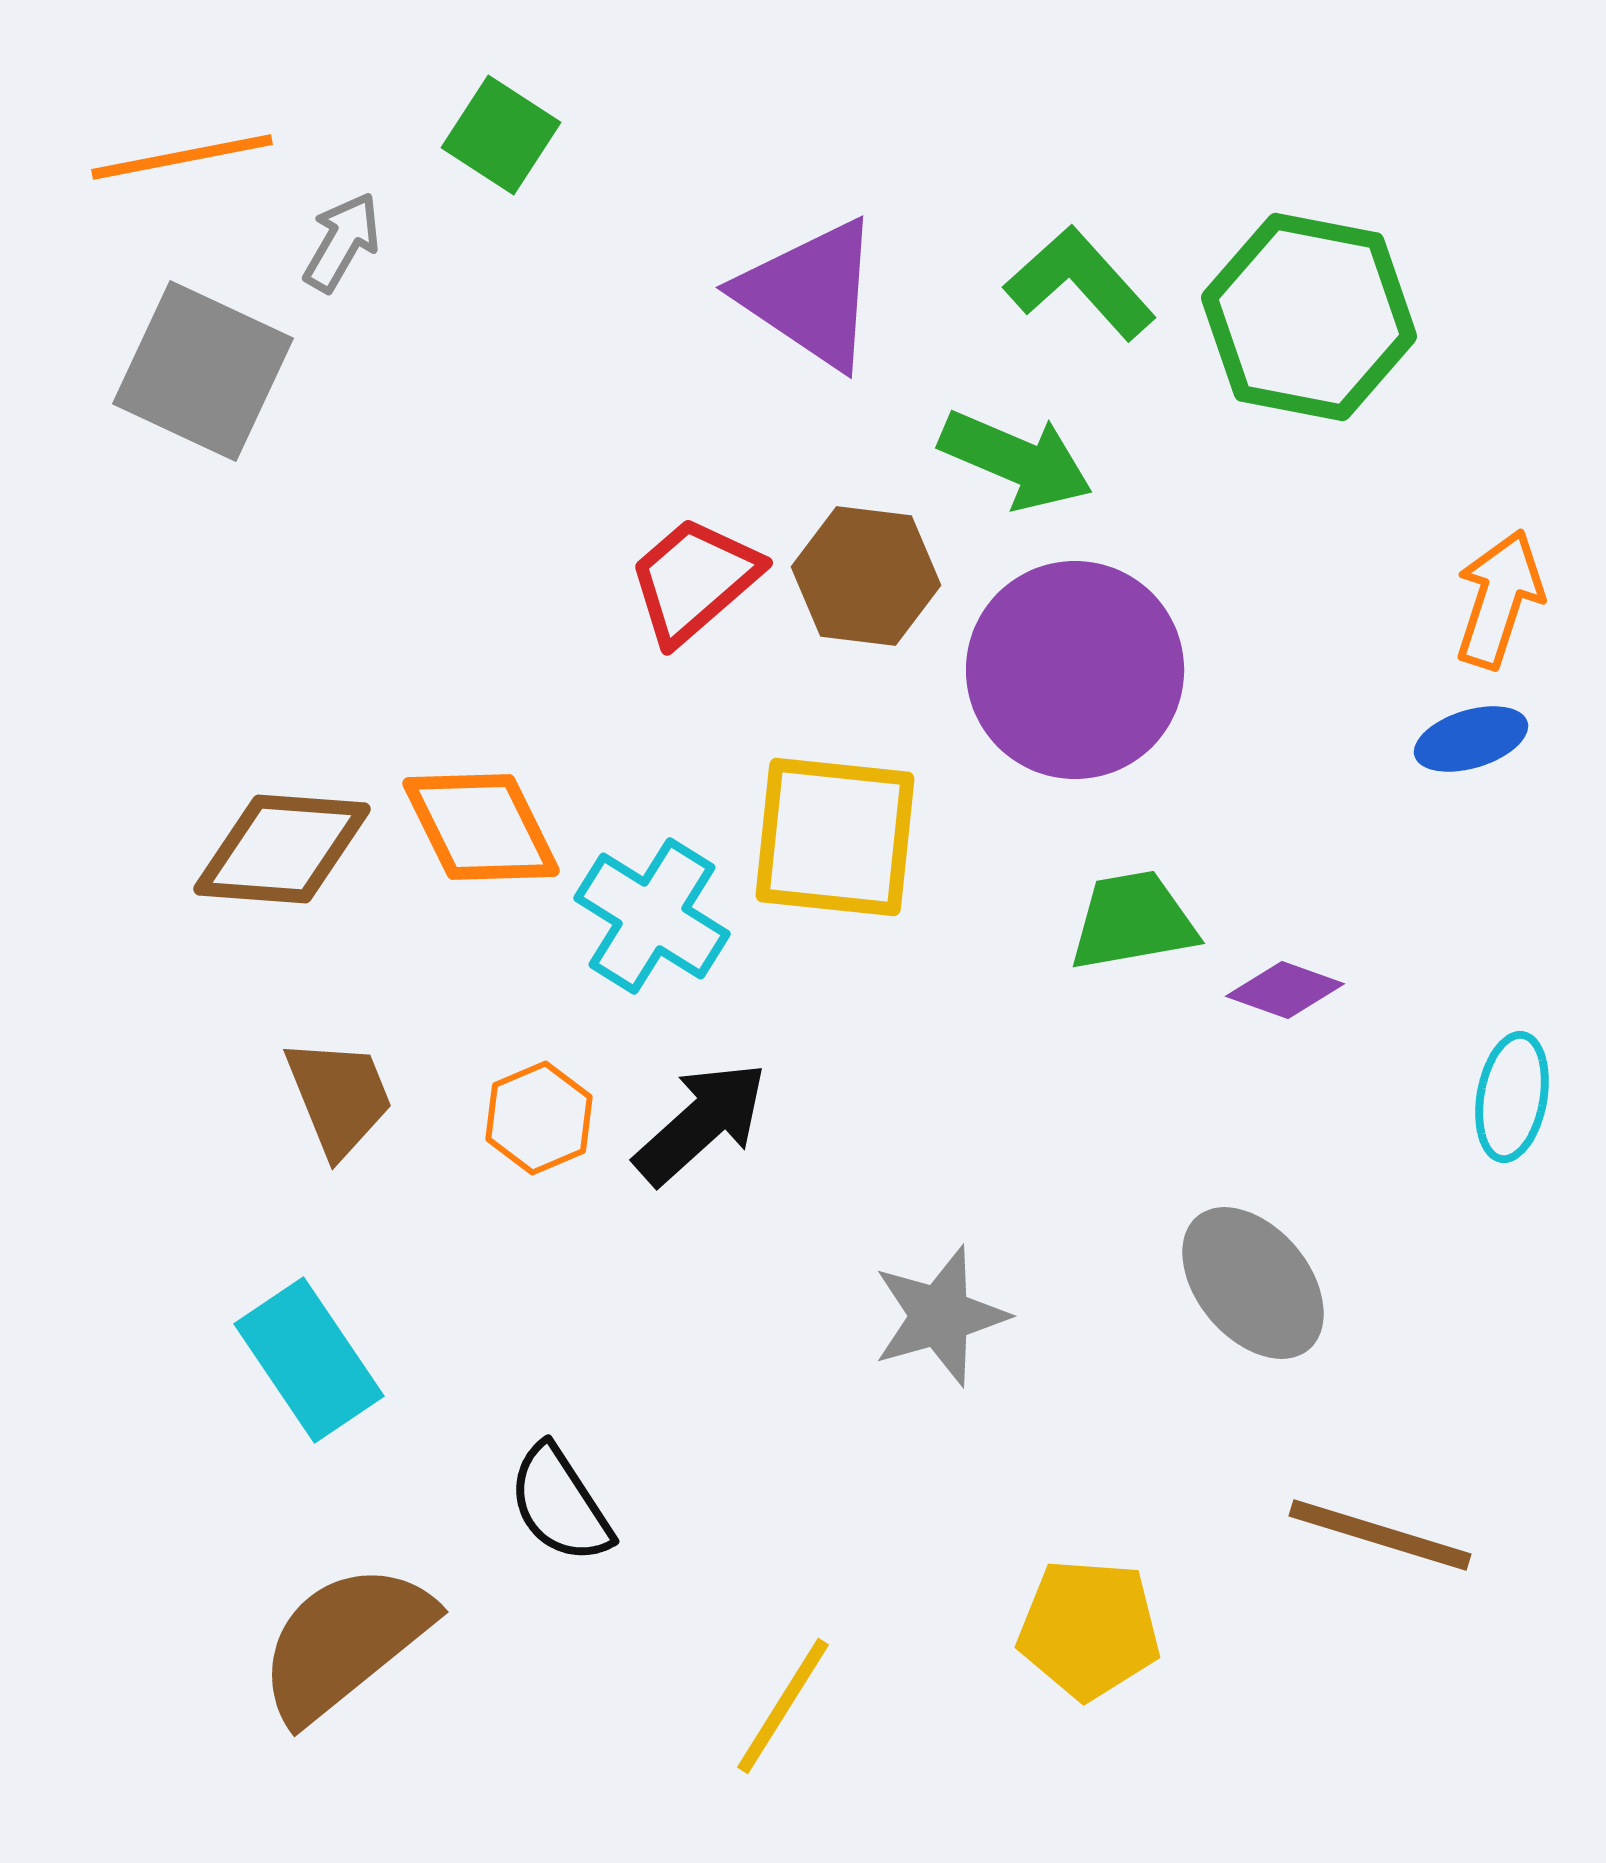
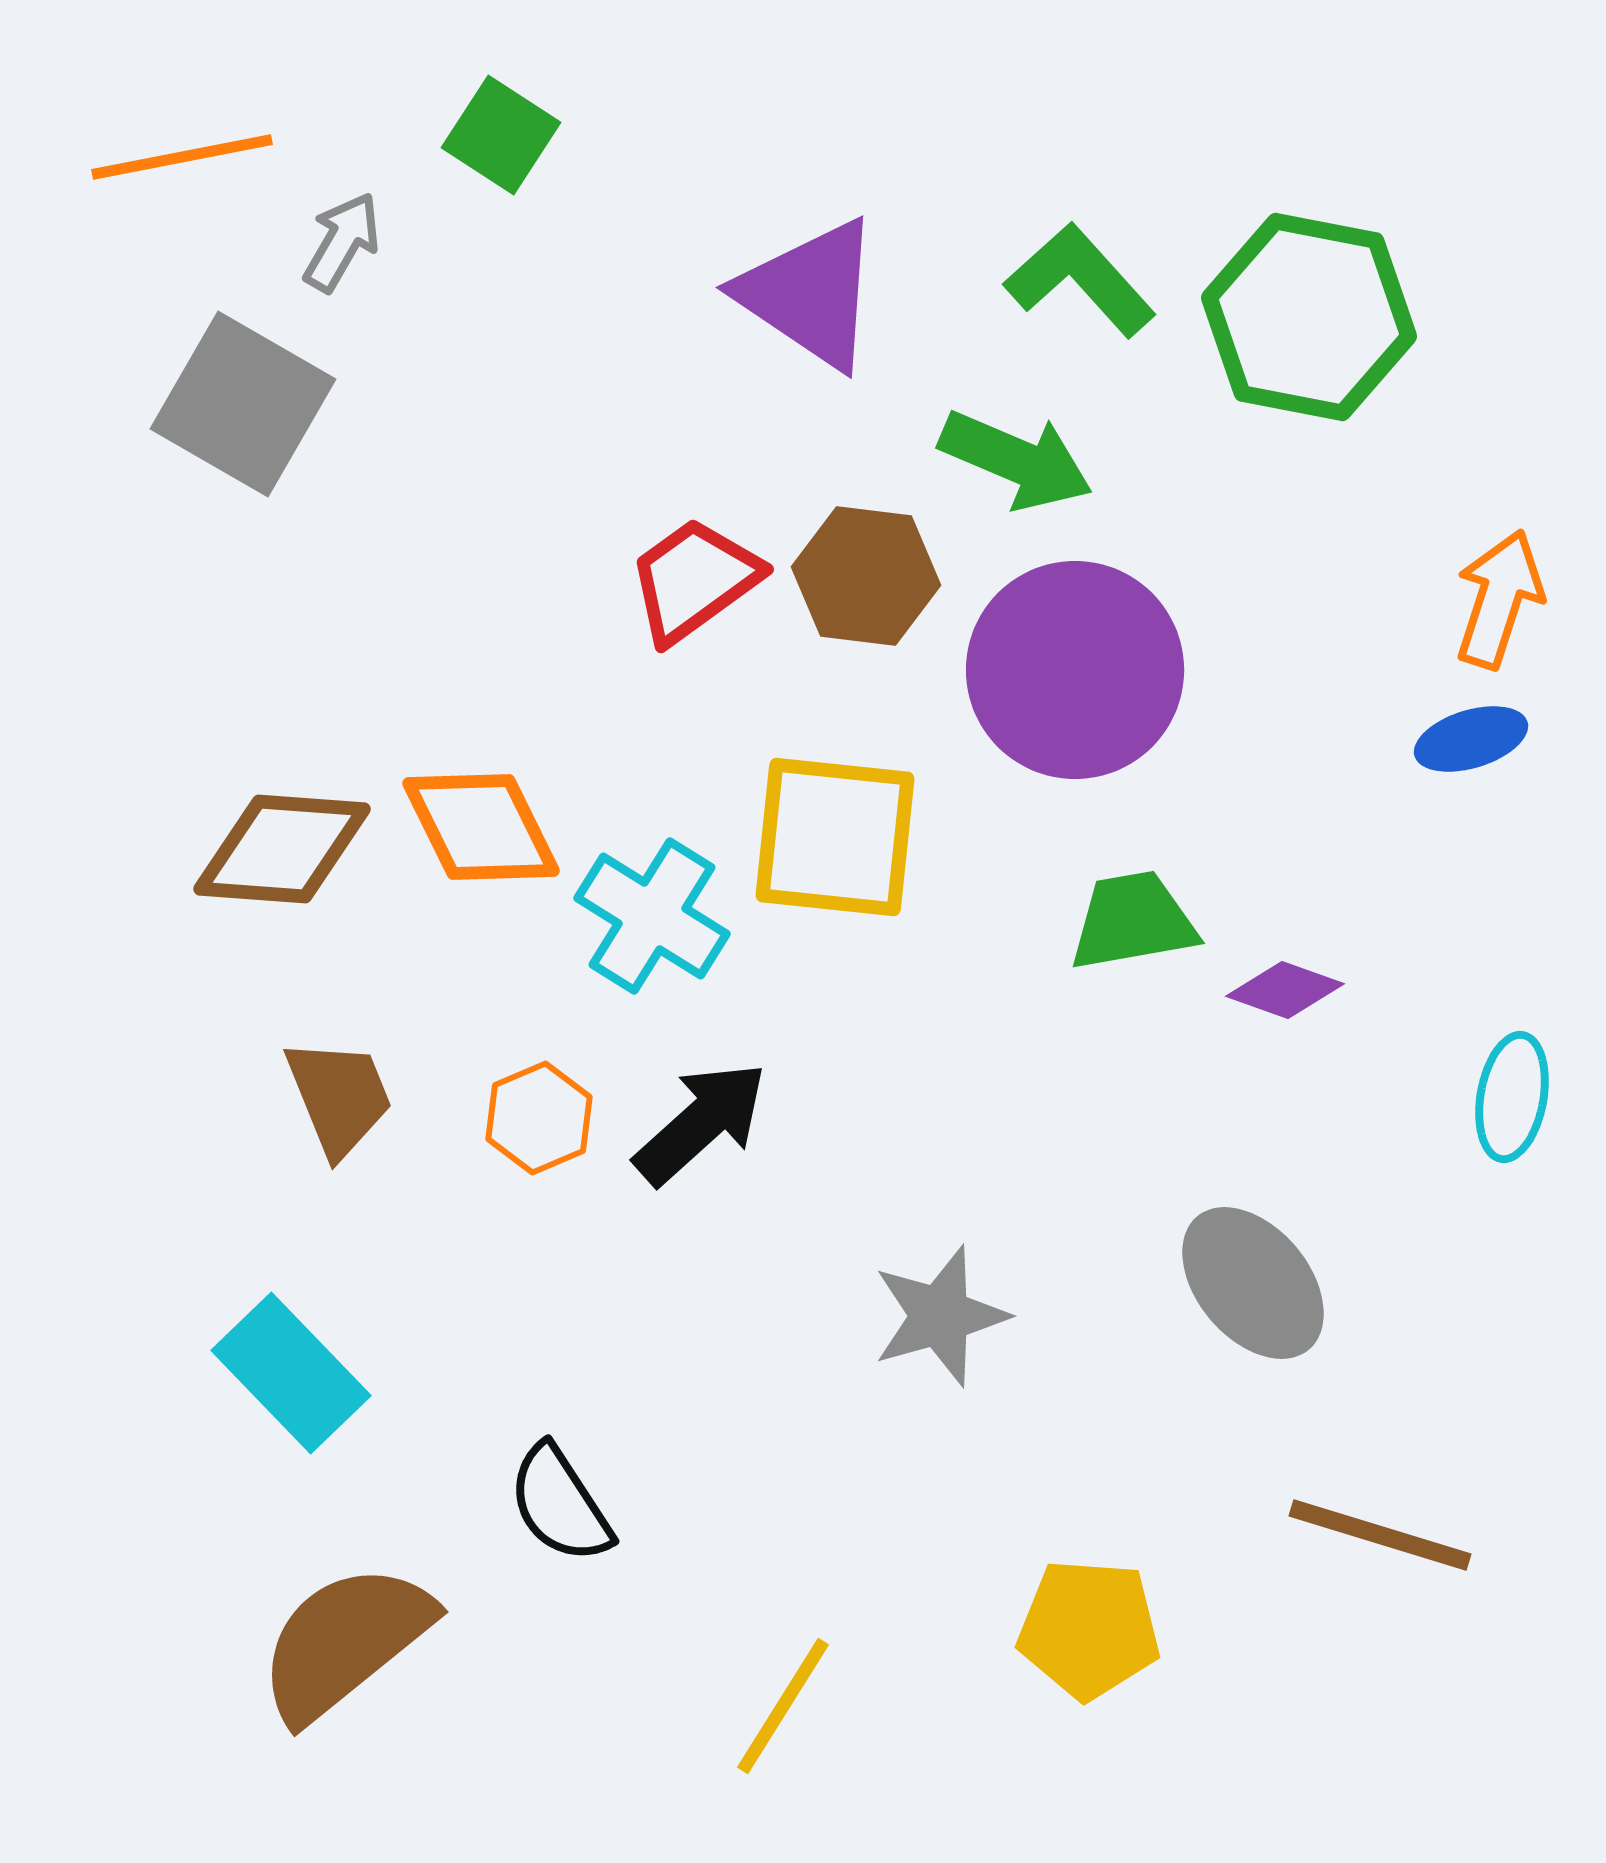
green L-shape: moved 3 px up
gray square: moved 40 px right, 33 px down; rotated 5 degrees clockwise
red trapezoid: rotated 5 degrees clockwise
cyan rectangle: moved 18 px left, 13 px down; rotated 10 degrees counterclockwise
